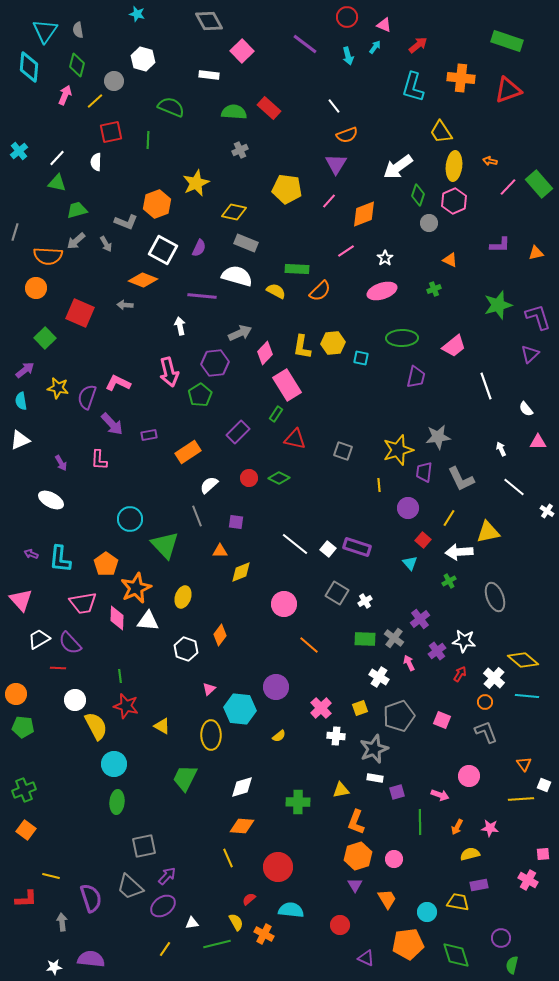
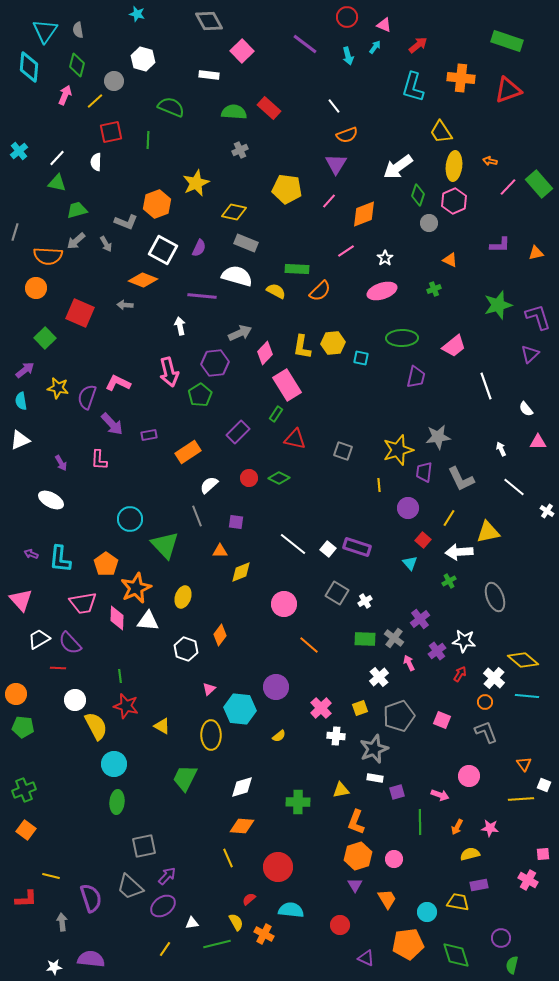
white line at (295, 544): moved 2 px left
white cross at (379, 677): rotated 18 degrees clockwise
